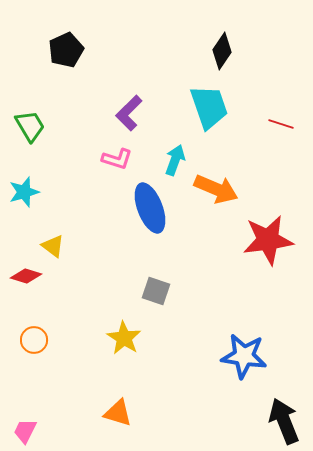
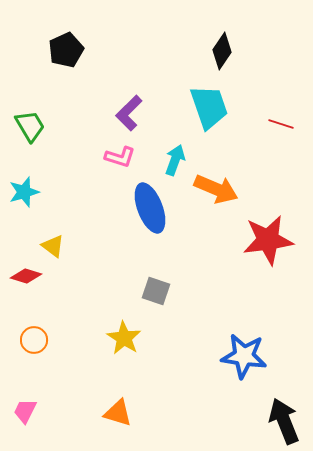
pink L-shape: moved 3 px right, 2 px up
pink trapezoid: moved 20 px up
